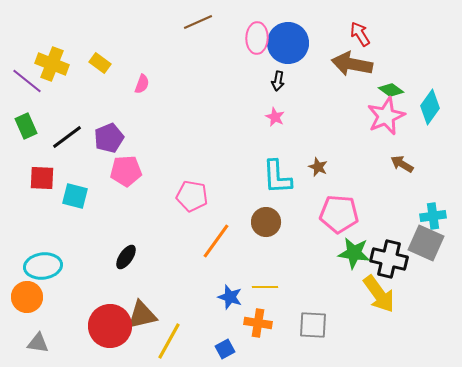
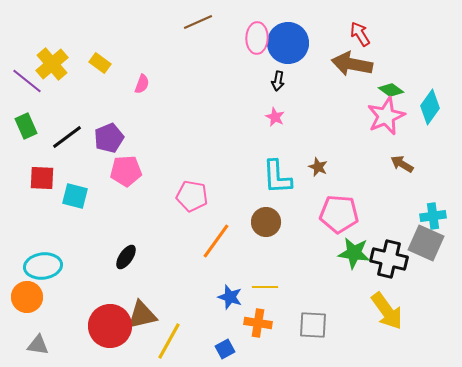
yellow cross at (52, 64): rotated 28 degrees clockwise
yellow arrow at (379, 294): moved 8 px right, 17 px down
gray triangle at (38, 343): moved 2 px down
